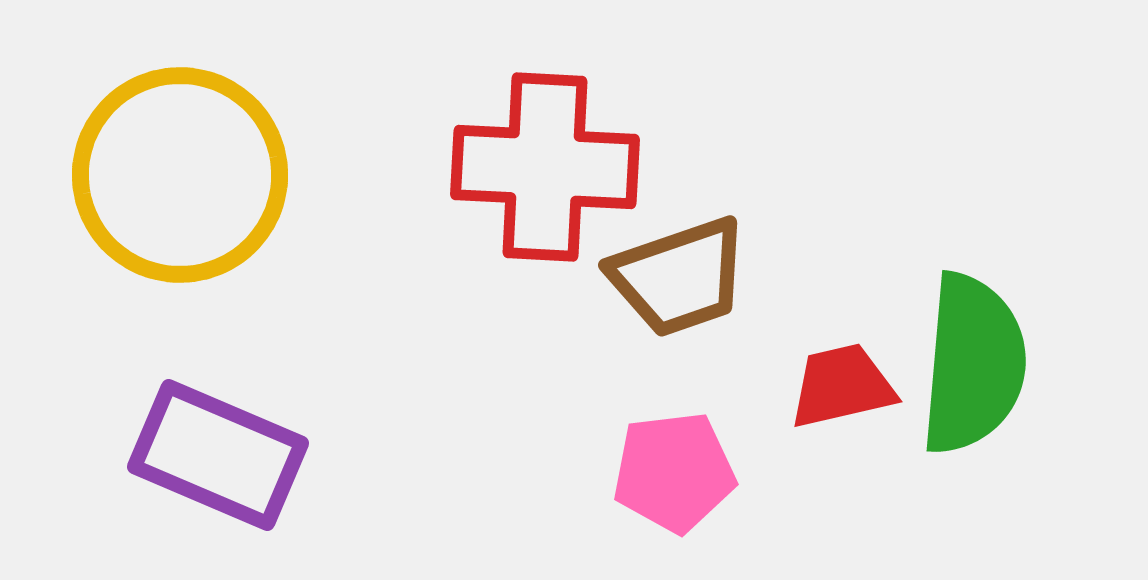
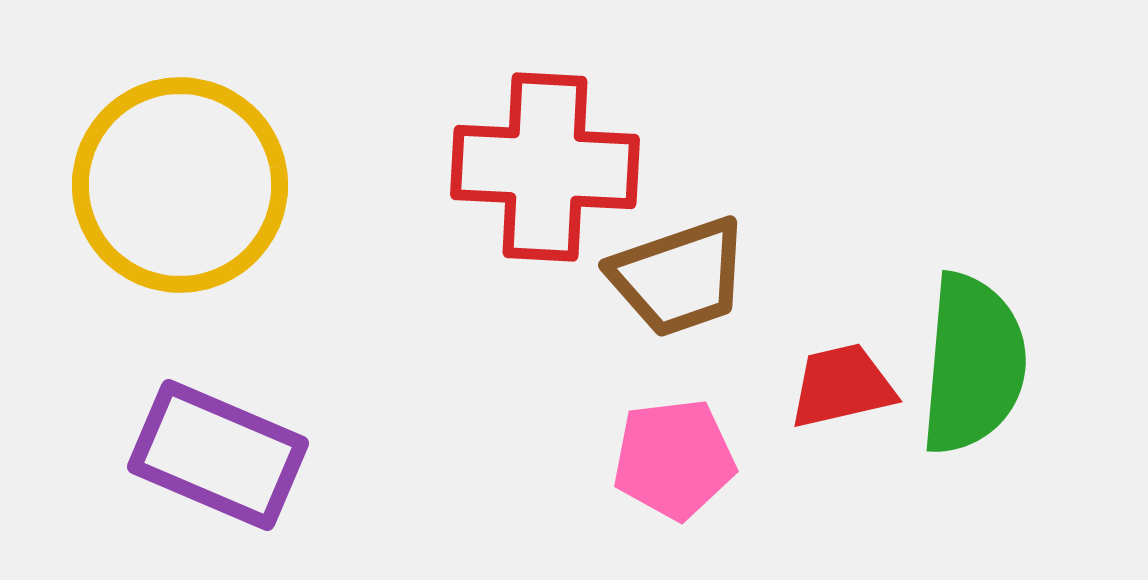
yellow circle: moved 10 px down
pink pentagon: moved 13 px up
